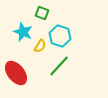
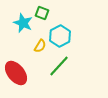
cyan star: moved 9 px up
cyan hexagon: rotated 15 degrees clockwise
